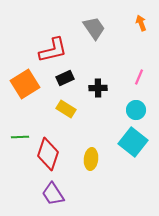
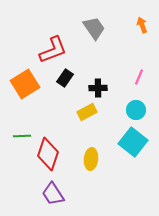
orange arrow: moved 1 px right, 2 px down
red L-shape: rotated 8 degrees counterclockwise
black rectangle: rotated 30 degrees counterclockwise
yellow rectangle: moved 21 px right, 3 px down; rotated 60 degrees counterclockwise
green line: moved 2 px right, 1 px up
